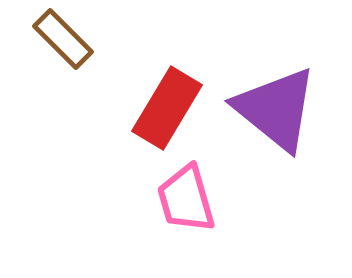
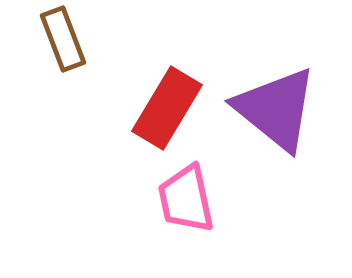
brown rectangle: rotated 24 degrees clockwise
pink trapezoid: rotated 4 degrees clockwise
